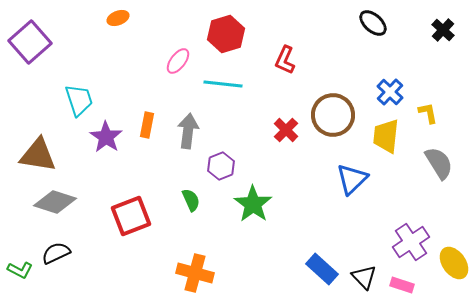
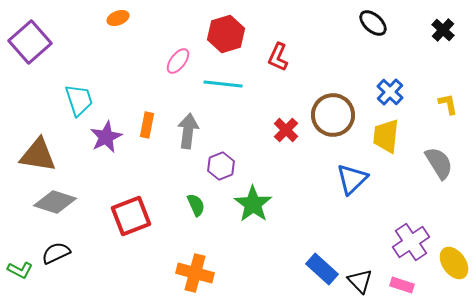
red L-shape: moved 7 px left, 3 px up
yellow L-shape: moved 20 px right, 9 px up
purple star: rotated 12 degrees clockwise
green semicircle: moved 5 px right, 5 px down
black triangle: moved 4 px left, 4 px down
